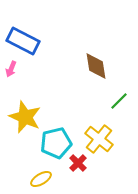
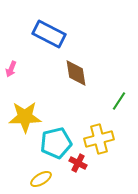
blue rectangle: moved 26 px right, 7 px up
brown diamond: moved 20 px left, 7 px down
green line: rotated 12 degrees counterclockwise
yellow star: rotated 24 degrees counterclockwise
yellow cross: rotated 36 degrees clockwise
red cross: rotated 18 degrees counterclockwise
